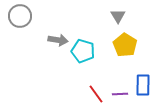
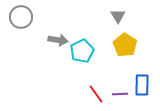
gray circle: moved 1 px right, 1 px down
cyan pentagon: moved 1 px left; rotated 30 degrees clockwise
blue rectangle: moved 1 px left
